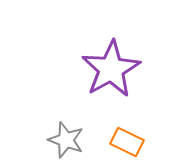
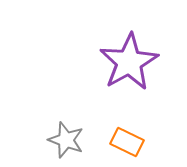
purple star: moved 18 px right, 7 px up
